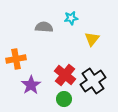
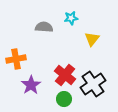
black cross: moved 3 px down
